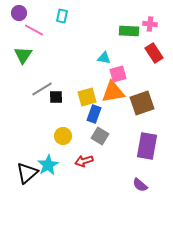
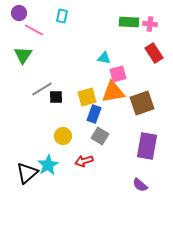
green rectangle: moved 9 px up
